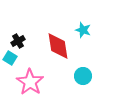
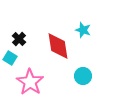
black cross: moved 1 px right, 2 px up; rotated 16 degrees counterclockwise
